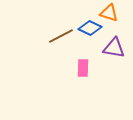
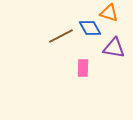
blue diamond: rotated 35 degrees clockwise
